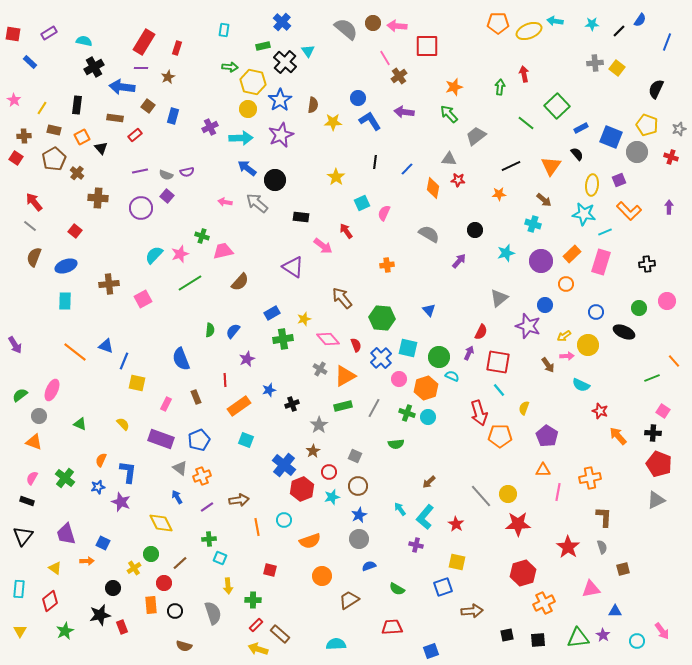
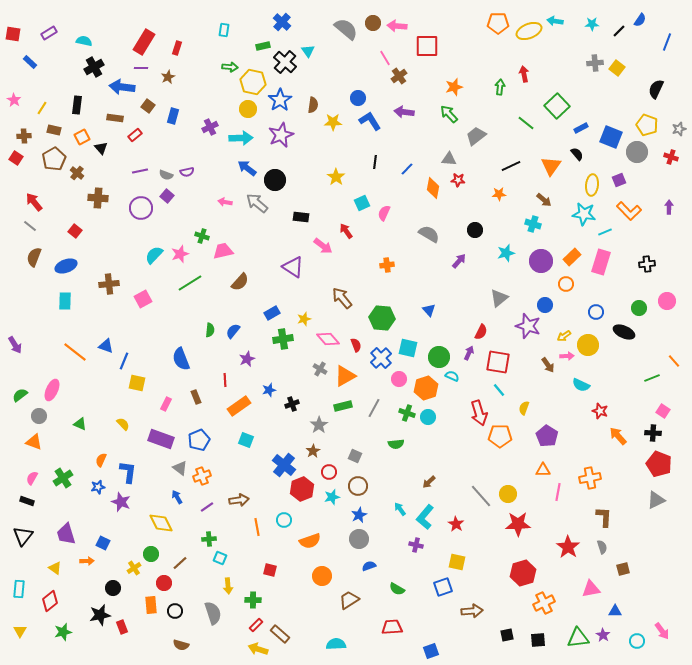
orange rectangle at (572, 254): moved 3 px down
green cross at (65, 478): moved 2 px left; rotated 18 degrees clockwise
green star at (65, 631): moved 2 px left, 1 px down; rotated 12 degrees clockwise
brown semicircle at (184, 646): moved 3 px left, 1 px up
